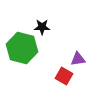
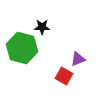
purple triangle: rotated 14 degrees counterclockwise
